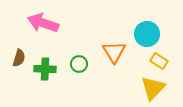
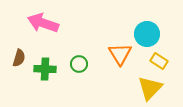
orange triangle: moved 6 px right, 2 px down
yellow triangle: moved 3 px left
